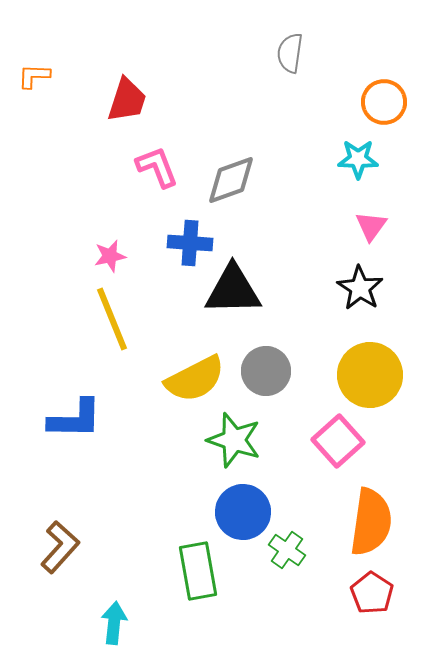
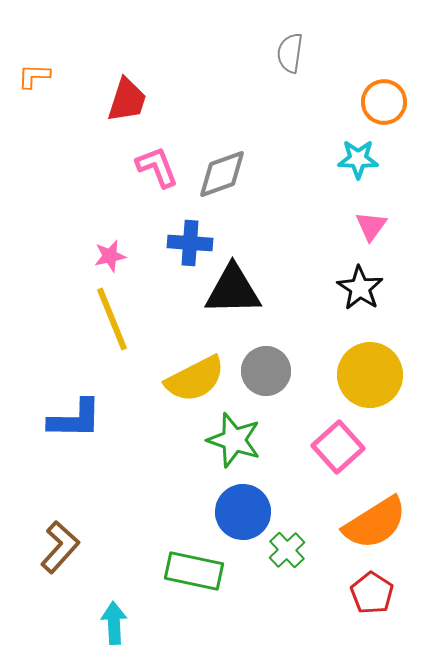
gray diamond: moved 9 px left, 6 px up
pink square: moved 6 px down
orange semicircle: moved 4 px right, 1 px down; rotated 50 degrees clockwise
green cross: rotated 12 degrees clockwise
green rectangle: moved 4 px left; rotated 68 degrees counterclockwise
cyan arrow: rotated 9 degrees counterclockwise
